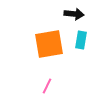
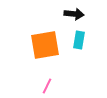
cyan rectangle: moved 2 px left
orange square: moved 4 px left, 1 px down
